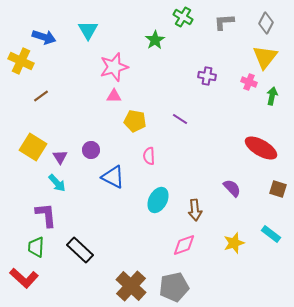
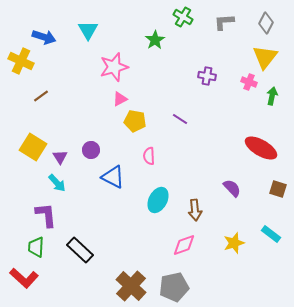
pink triangle: moved 6 px right, 3 px down; rotated 28 degrees counterclockwise
